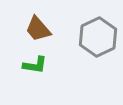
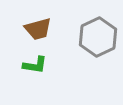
brown trapezoid: rotated 64 degrees counterclockwise
